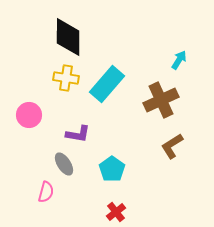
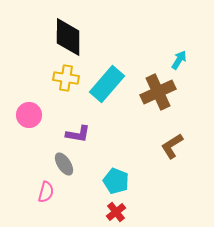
brown cross: moved 3 px left, 8 px up
cyan pentagon: moved 4 px right, 12 px down; rotated 15 degrees counterclockwise
